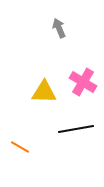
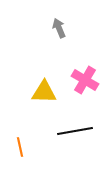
pink cross: moved 2 px right, 2 px up
black line: moved 1 px left, 2 px down
orange line: rotated 48 degrees clockwise
